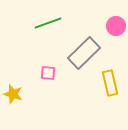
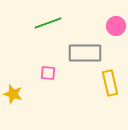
gray rectangle: moved 1 px right; rotated 44 degrees clockwise
